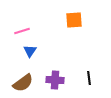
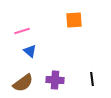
blue triangle: rotated 24 degrees counterclockwise
black line: moved 3 px right, 1 px down
